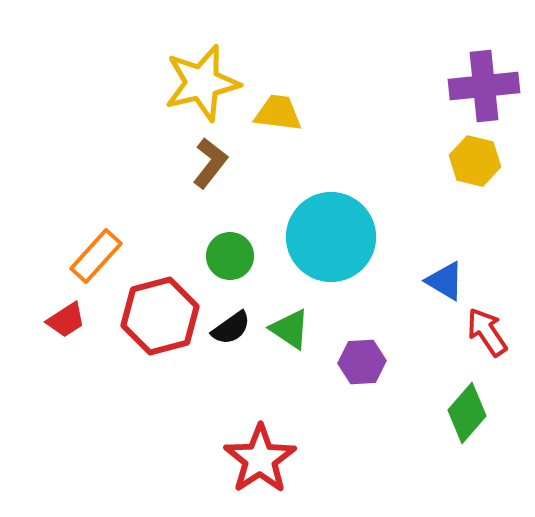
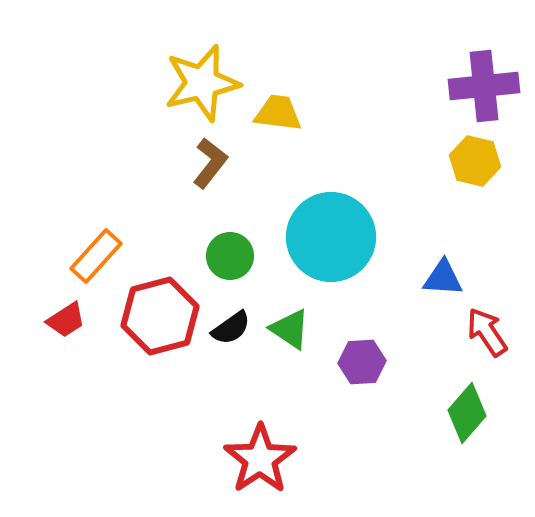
blue triangle: moved 2 px left, 3 px up; rotated 27 degrees counterclockwise
